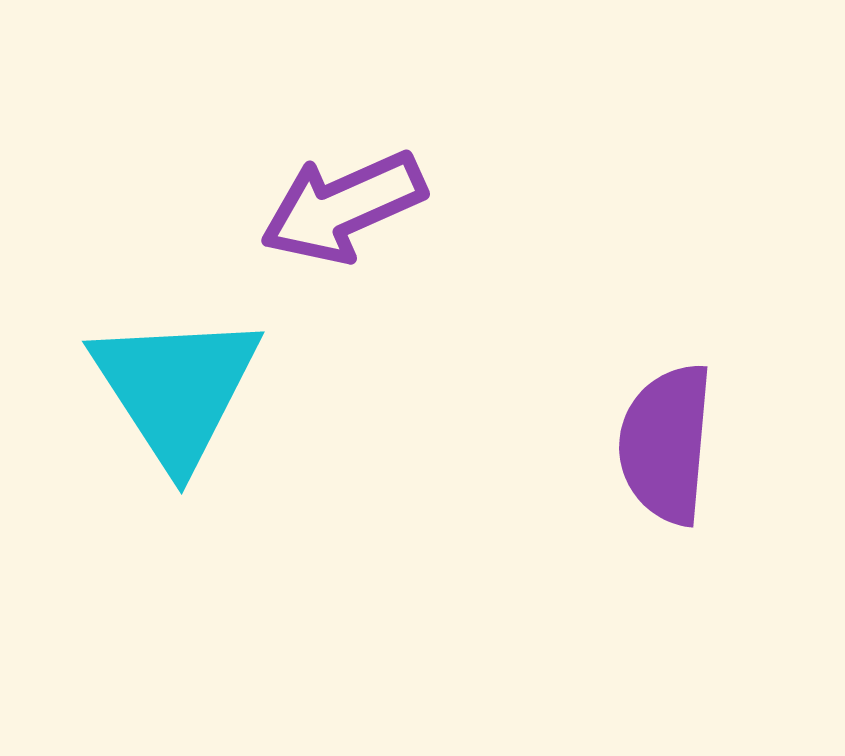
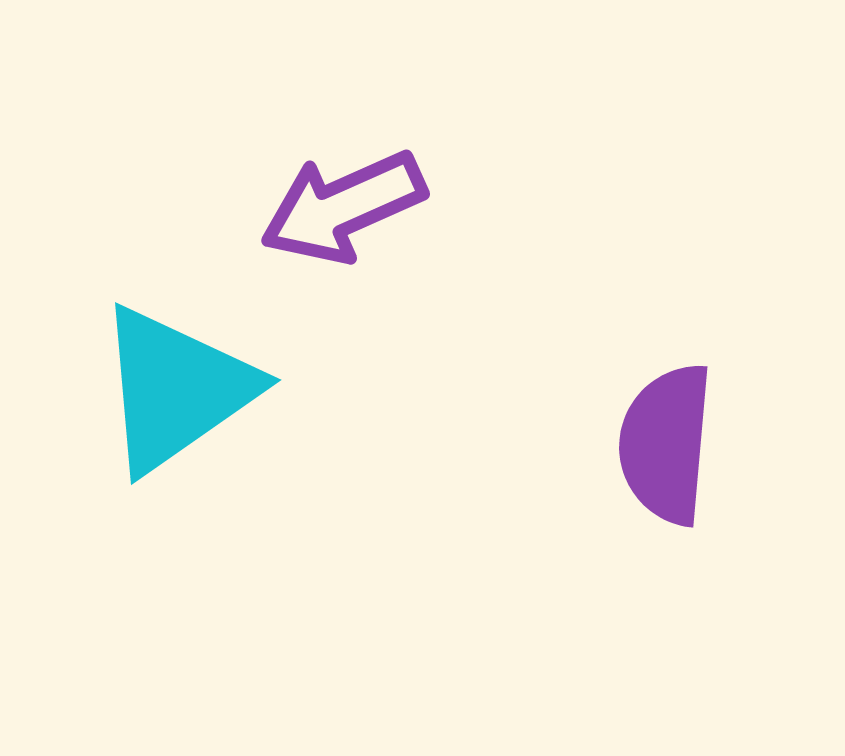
cyan triangle: rotated 28 degrees clockwise
